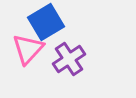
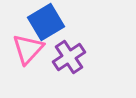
purple cross: moved 2 px up
